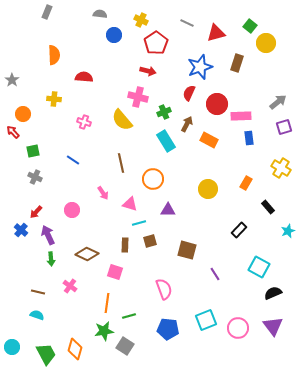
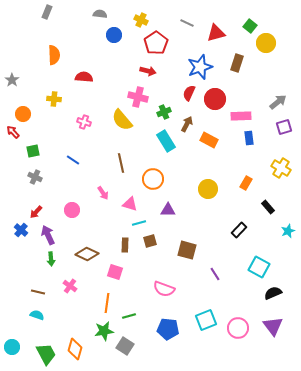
red circle at (217, 104): moved 2 px left, 5 px up
pink semicircle at (164, 289): rotated 130 degrees clockwise
